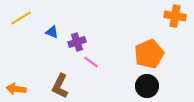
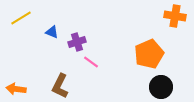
black circle: moved 14 px right, 1 px down
